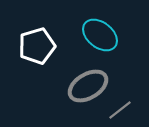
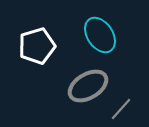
cyan ellipse: rotated 18 degrees clockwise
gray line: moved 1 px right, 1 px up; rotated 10 degrees counterclockwise
